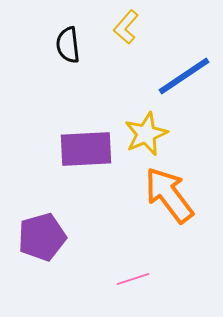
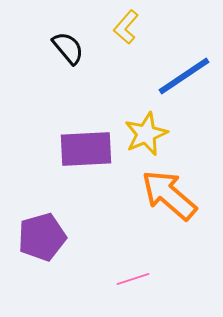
black semicircle: moved 3 px down; rotated 147 degrees clockwise
orange arrow: rotated 12 degrees counterclockwise
